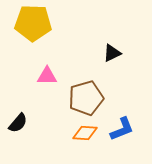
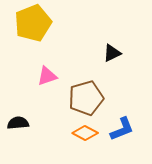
yellow pentagon: rotated 24 degrees counterclockwise
pink triangle: rotated 20 degrees counterclockwise
black semicircle: rotated 135 degrees counterclockwise
orange diamond: rotated 25 degrees clockwise
